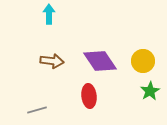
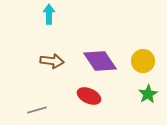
green star: moved 2 px left, 3 px down
red ellipse: rotated 60 degrees counterclockwise
